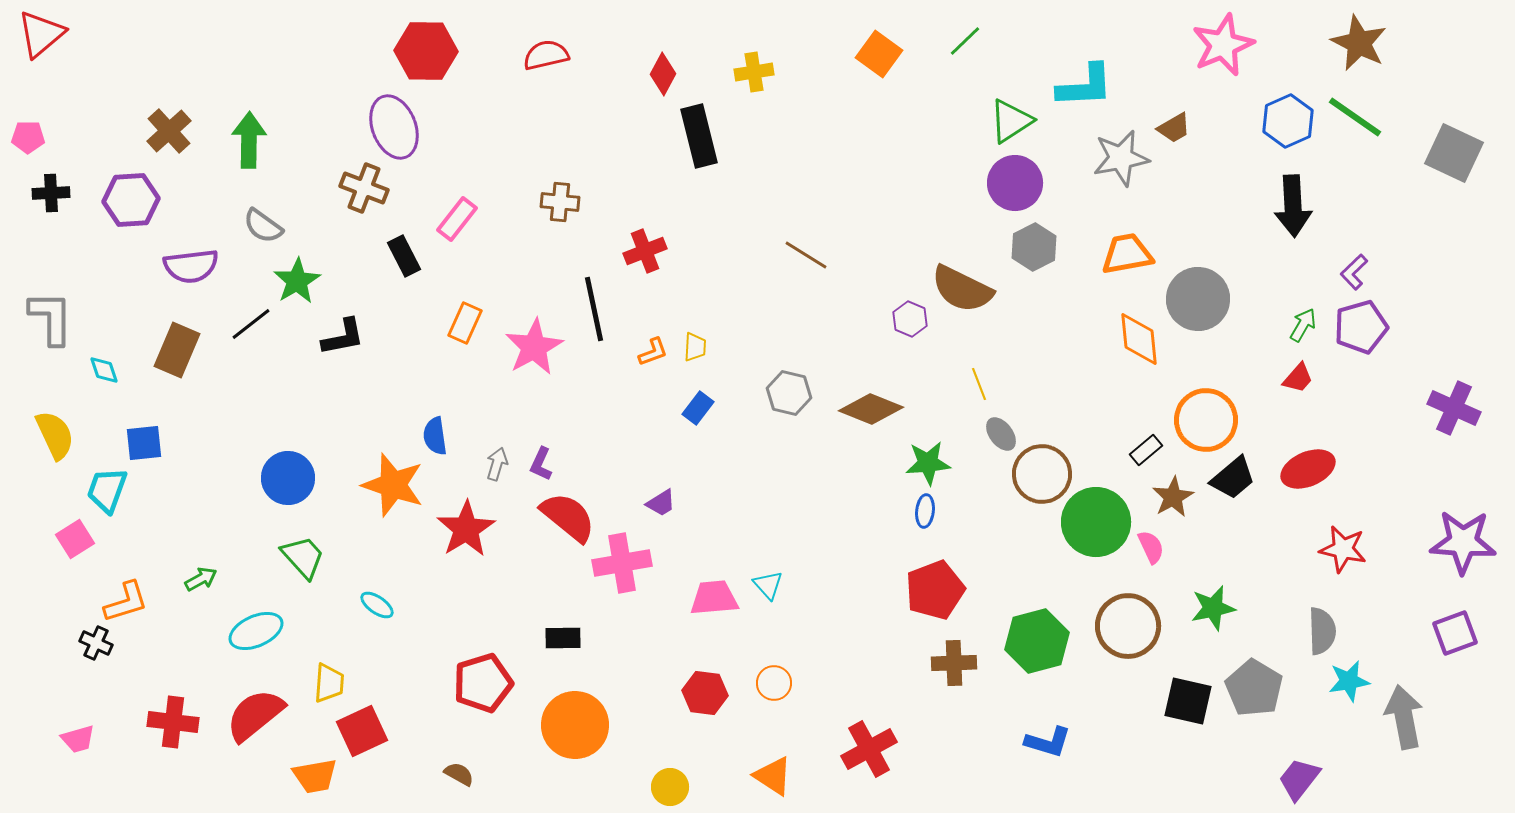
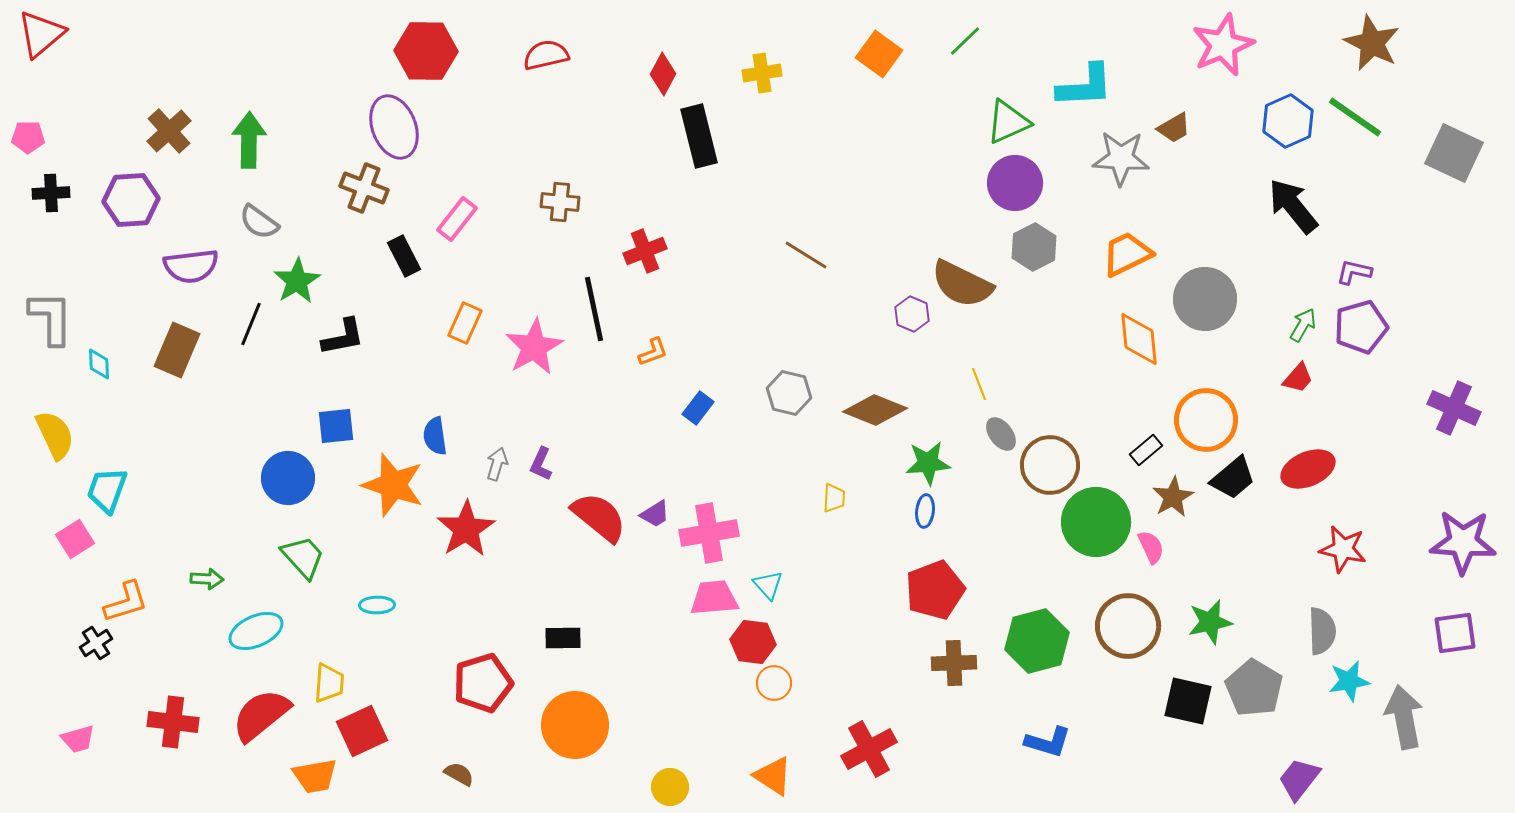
brown star at (1359, 43): moved 13 px right
yellow cross at (754, 72): moved 8 px right, 1 px down
green triangle at (1011, 121): moved 3 px left, 1 px down; rotated 9 degrees clockwise
gray star at (1121, 158): rotated 14 degrees clockwise
black arrow at (1293, 206): rotated 144 degrees clockwise
gray semicircle at (263, 226): moved 4 px left, 4 px up
orange trapezoid at (1127, 254): rotated 16 degrees counterclockwise
purple L-shape at (1354, 272): rotated 57 degrees clockwise
brown semicircle at (962, 289): moved 5 px up
gray circle at (1198, 299): moved 7 px right
purple hexagon at (910, 319): moved 2 px right, 5 px up
black line at (251, 324): rotated 30 degrees counterclockwise
yellow trapezoid at (695, 347): moved 139 px right, 151 px down
cyan diamond at (104, 370): moved 5 px left, 6 px up; rotated 16 degrees clockwise
brown diamond at (871, 409): moved 4 px right, 1 px down
blue square at (144, 443): moved 192 px right, 17 px up
brown circle at (1042, 474): moved 8 px right, 9 px up
purple trapezoid at (661, 503): moved 6 px left, 11 px down
red semicircle at (568, 517): moved 31 px right
pink cross at (622, 563): moved 87 px right, 30 px up
green arrow at (201, 579): moved 6 px right; rotated 32 degrees clockwise
cyan ellipse at (377, 605): rotated 36 degrees counterclockwise
green star at (1213, 608): moved 3 px left, 14 px down
purple square at (1455, 633): rotated 12 degrees clockwise
black cross at (96, 643): rotated 32 degrees clockwise
red hexagon at (705, 693): moved 48 px right, 51 px up
red semicircle at (255, 715): moved 6 px right
